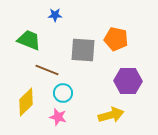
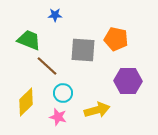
brown line: moved 4 px up; rotated 20 degrees clockwise
yellow arrow: moved 14 px left, 5 px up
